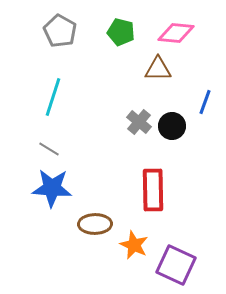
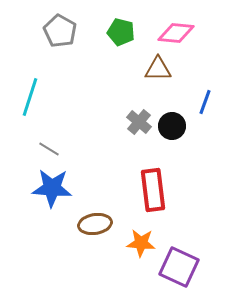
cyan line: moved 23 px left
red rectangle: rotated 6 degrees counterclockwise
brown ellipse: rotated 8 degrees counterclockwise
orange star: moved 7 px right, 2 px up; rotated 20 degrees counterclockwise
purple square: moved 3 px right, 2 px down
